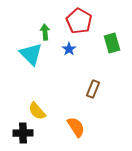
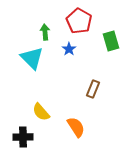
green rectangle: moved 1 px left, 2 px up
cyan triangle: moved 1 px right, 4 px down
yellow semicircle: moved 4 px right, 1 px down
black cross: moved 4 px down
